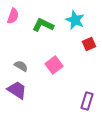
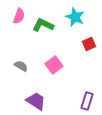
pink semicircle: moved 6 px right
cyan star: moved 3 px up
purple trapezoid: moved 19 px right, 11 px down
